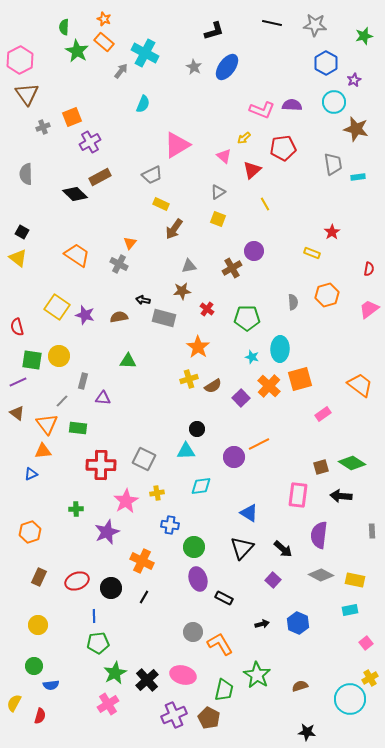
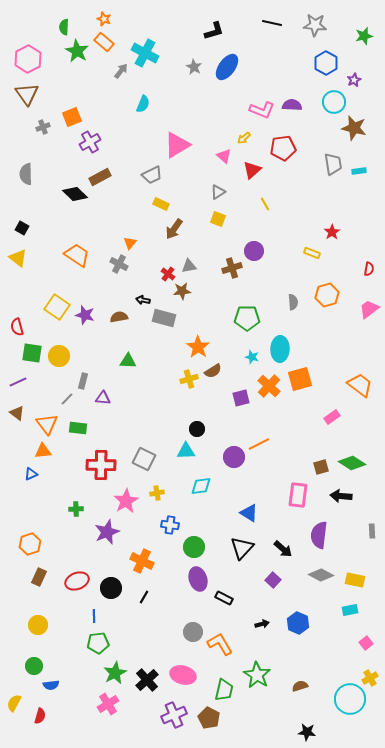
pink hexagon at (20, 60): moved 8 px right, 1 px up
brown star at (356, 129): moved 2 px left, 1 px up
cyan rectangle at (358, 177): moved 1 px right, 6 px up
black square at (22, 232): moved 4 px up
brown cross at (232, 268): rotated 12 degrees clockwise
red cross at (207, 309): moved 39 px left, 35 px up
green square at (32, 360): moved 7 px up
brown semicircle at (213, 386): moved 15 px up
purple square at (241, 398): rotated 30 degrees clockwise
gray line at (62, 401): moved 5 px right, 2 px up
pink rectangle at (323, 414): moved 9 px right, 3 px down
orange hexagon at (30, 532): moved 12 px down
